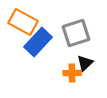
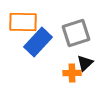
orange rectangle: rotated 28 degrees counterclockwise
